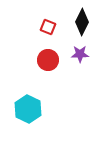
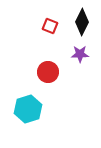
red square: moved 2 px right, 1 px up
red circle: moved 12 px down
cyan hexagon: rotated 16 degrees clockwise
